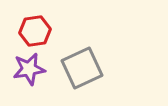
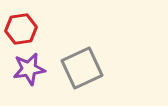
red hexagon: moved 14 px left, 2 px up
